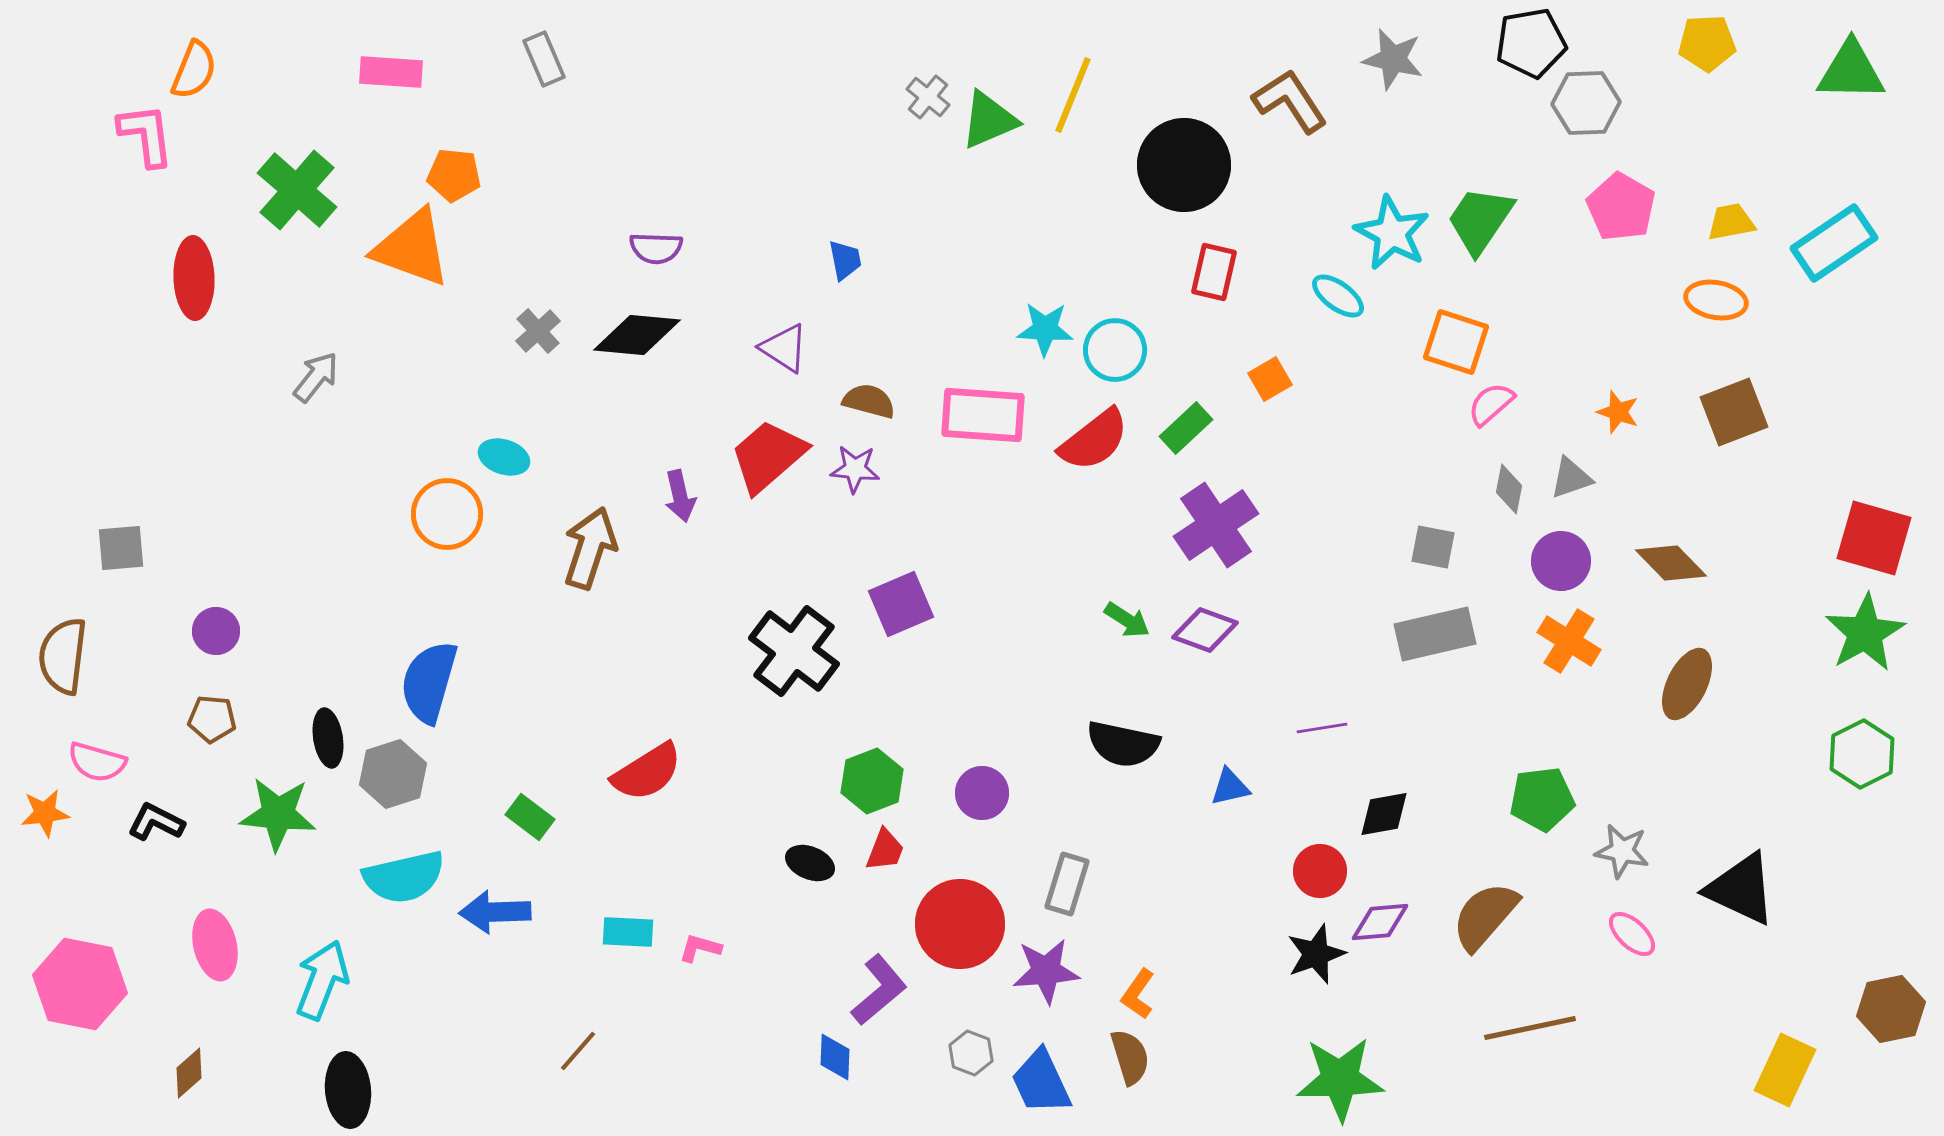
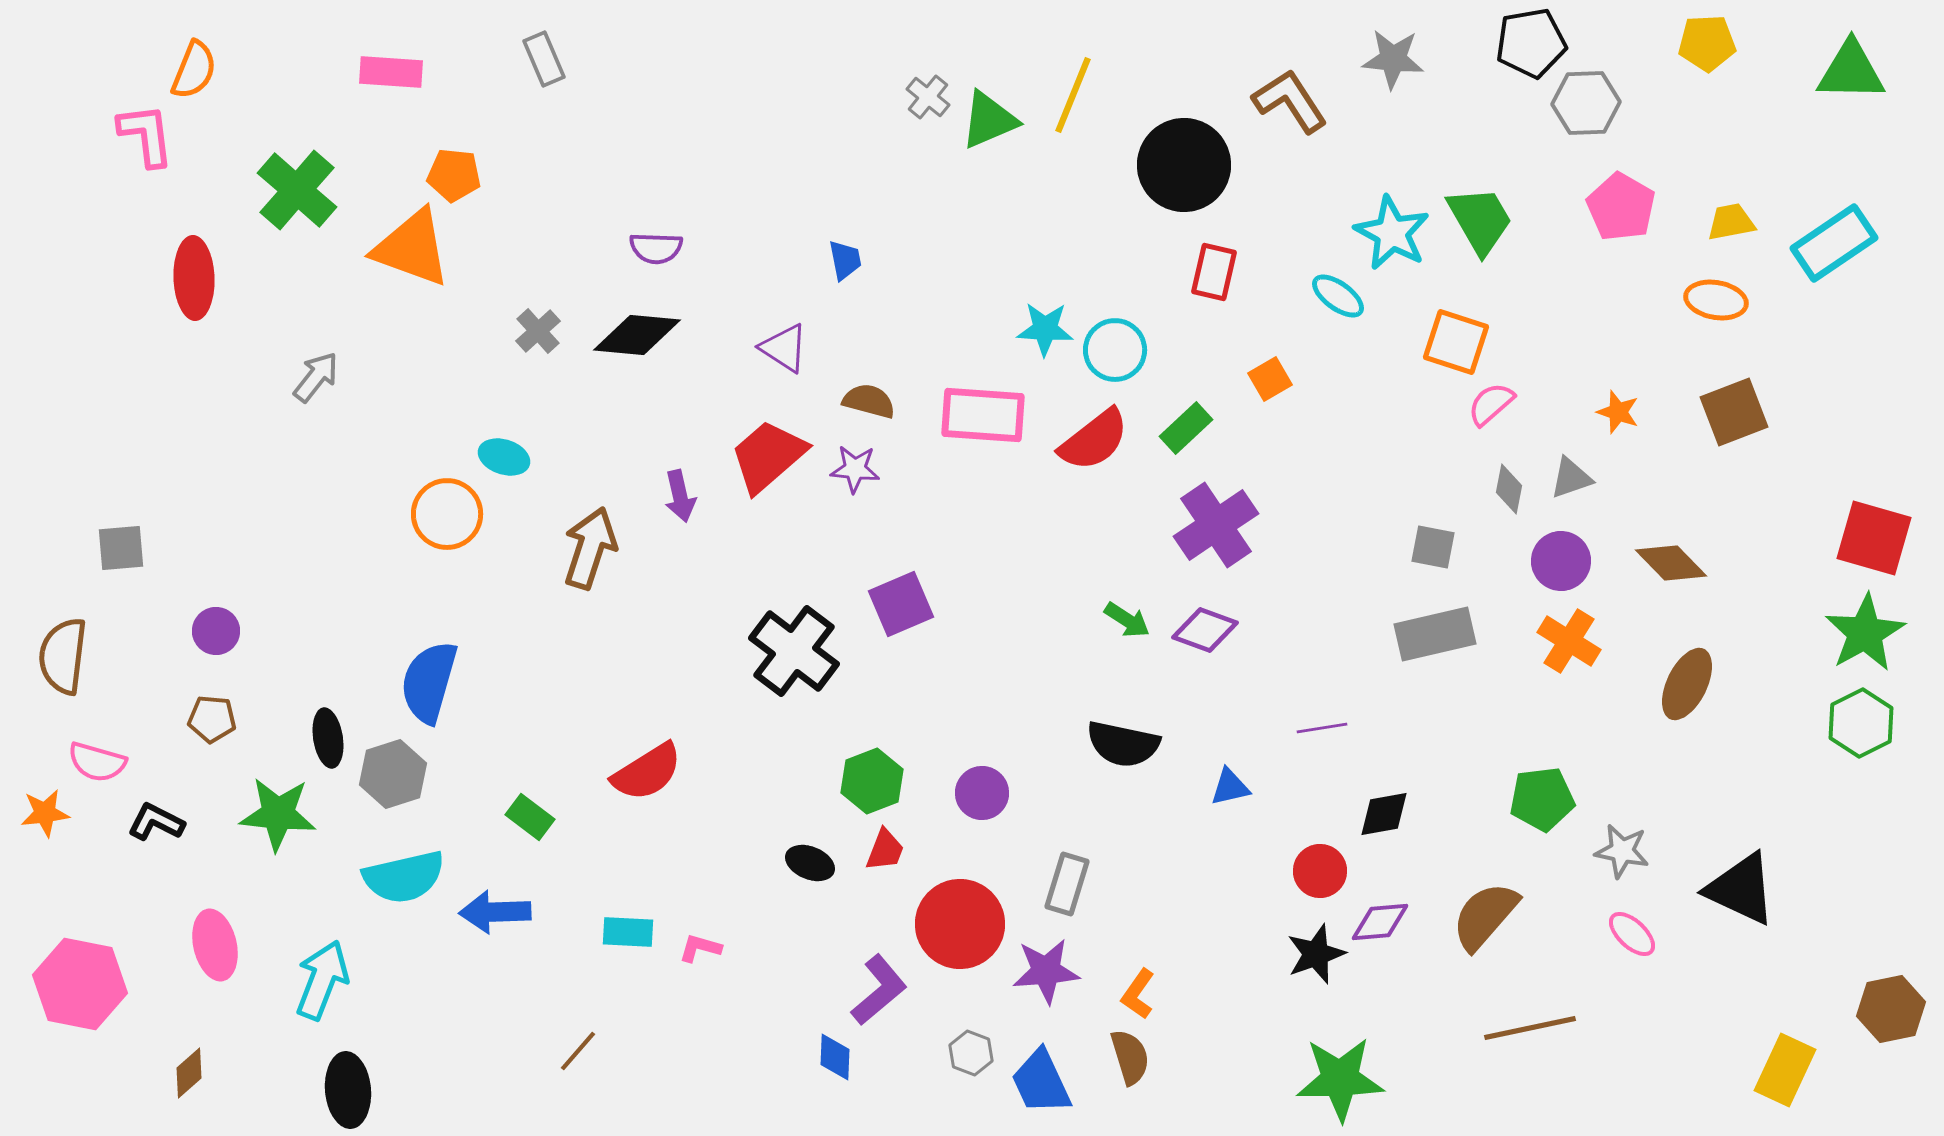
gray star at (1393, 59): rotated 8 degrees counterclockwise
green trapezoid at (1480, 220): rotated 116 degrees clockwise
green hexagon at (1862, 754): moved 1 px left, 31 px up
